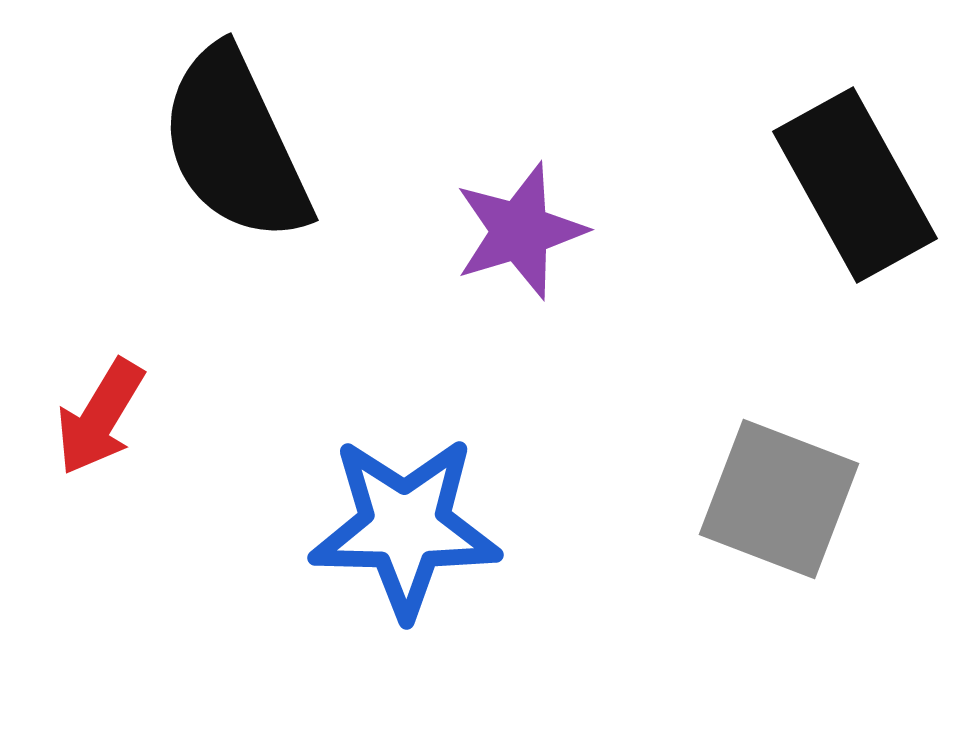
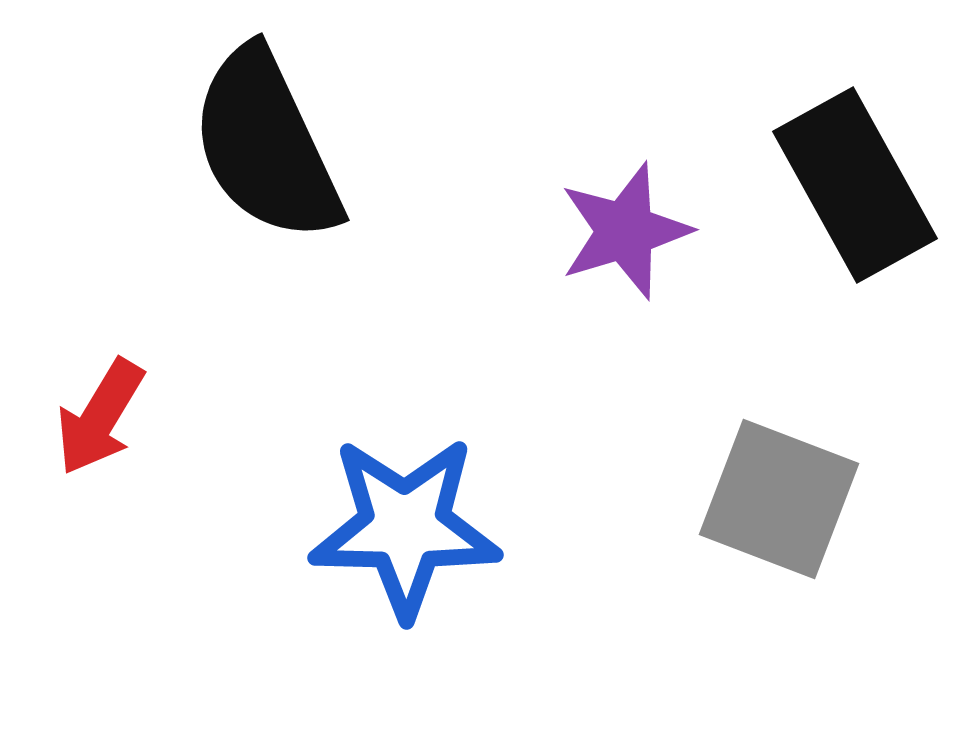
black semicircle: moved 31 px right
purple star: moved 105 px right
